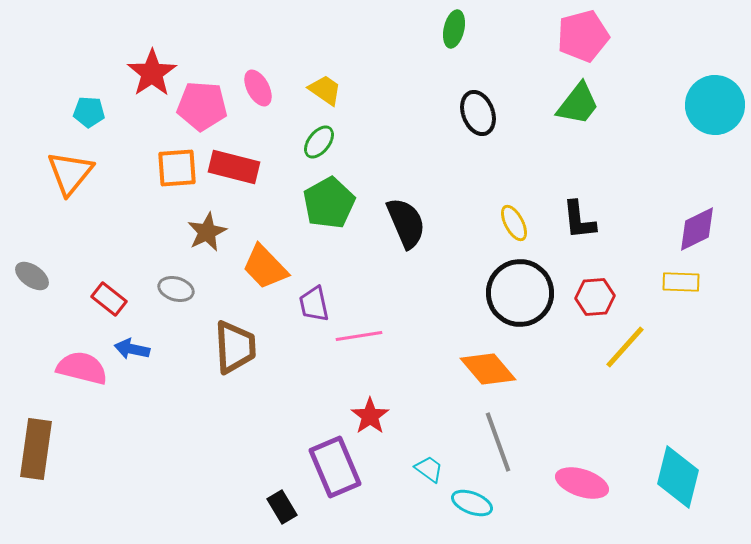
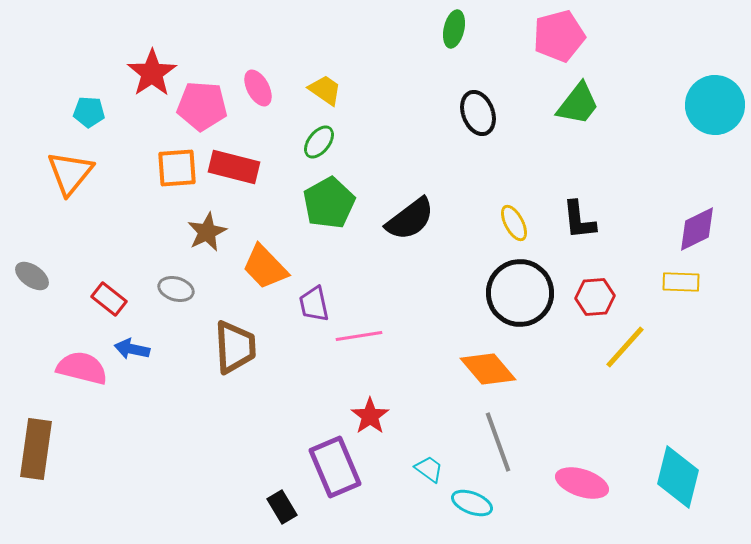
pink pentagon at (583, 36): moved 24 px left
black semicircle at (406, 223): moved 4 px right, 4 px up; rotated 76 degrees clockwise
